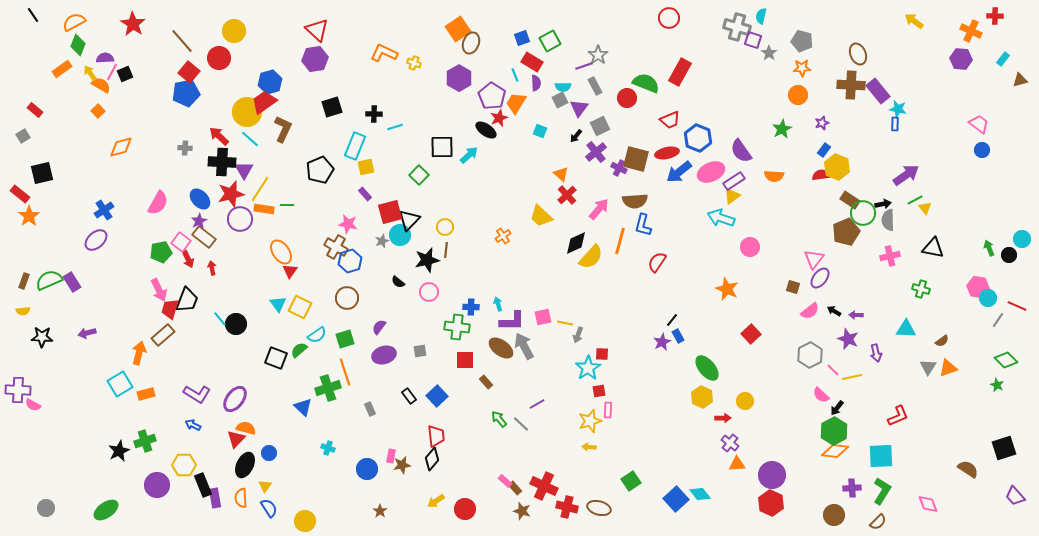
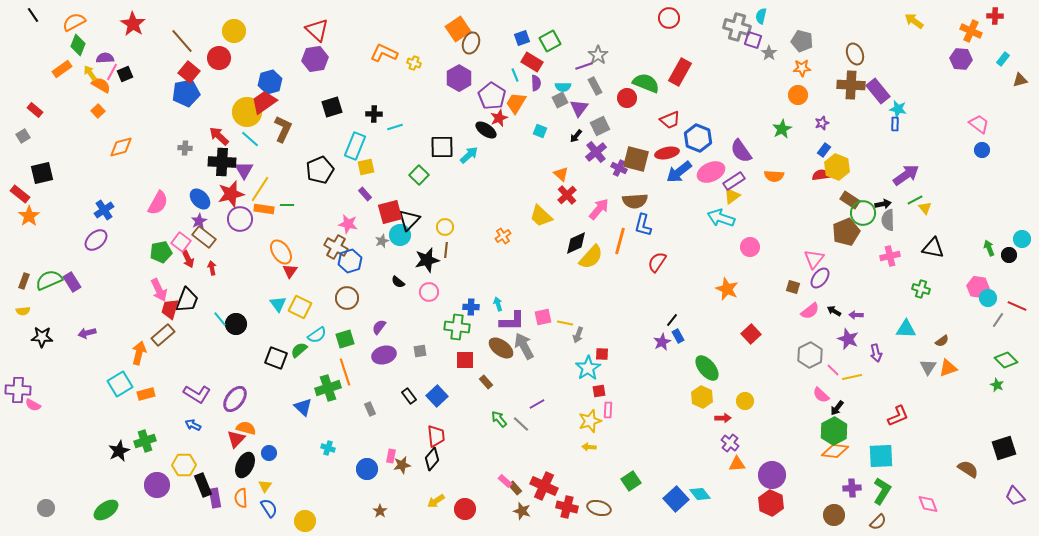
brown ellipse at (858, 54): moved 3 px left
